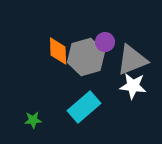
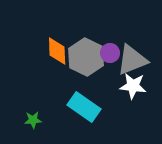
purple circle: moved 5 px right, 11 px down
orange diamond: moved 1 px left
gray hexagon: rotated 18 degrees counterclockwise
cyan rectangle: rotated 76 degrees clockwise
